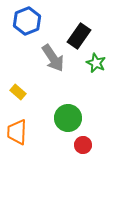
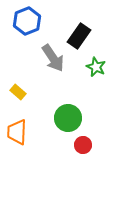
green star: moved 4 px down
